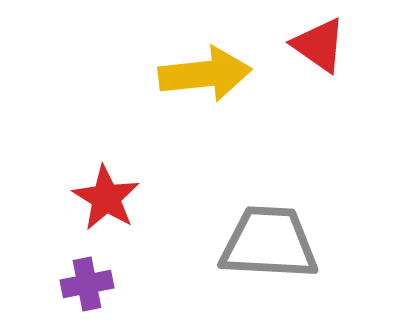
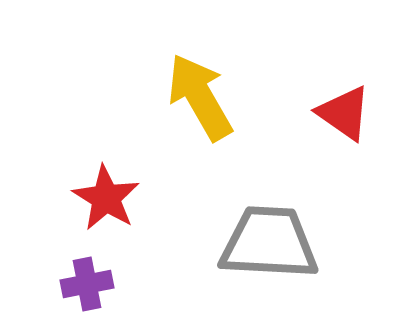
red triangle: moved 25 px right, 68 px down
yellow arrow: moved 5 px left, 23 px down; rotated 114 degrees counterclockwise
